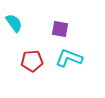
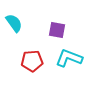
purple square: moved 3 px left, 1 px down
